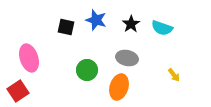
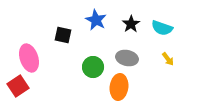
blue star: rotated 10 degrees clockwise
black square: moved 3 px left, 8 px down
green circle: moved 6 px right, 3 px up
yellow arrow: moved 6 px left, 16 px up
orange ellipse: rotated 10 degrees counterclockwise
red square: moved 5 px up
